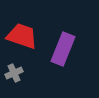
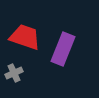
red trapezoid: moved 3 px right, 1 px down
